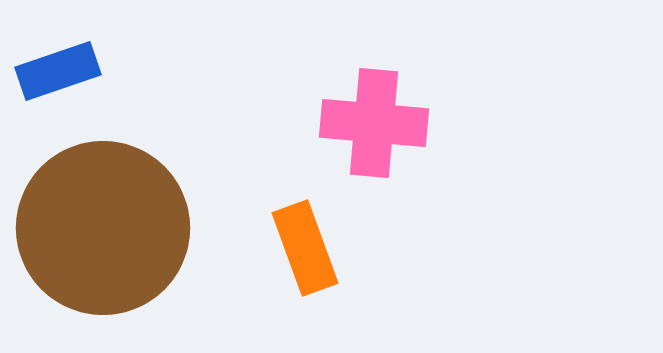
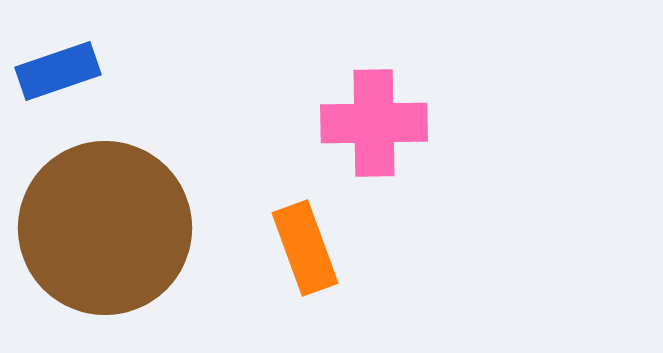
pink cross: rotated 6 degrees counterclockwise
brown circle: moved 2 px right
